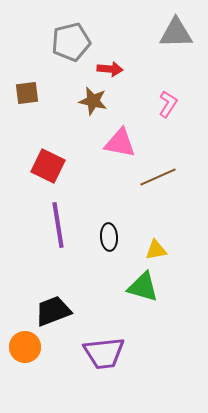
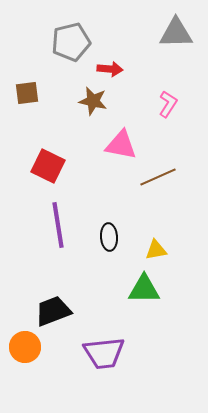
pink triangle: moved 1 px right, 2 px down
green triangle: moved 1 px right, 2 px down; rotated 16 degrees counterclockwise
